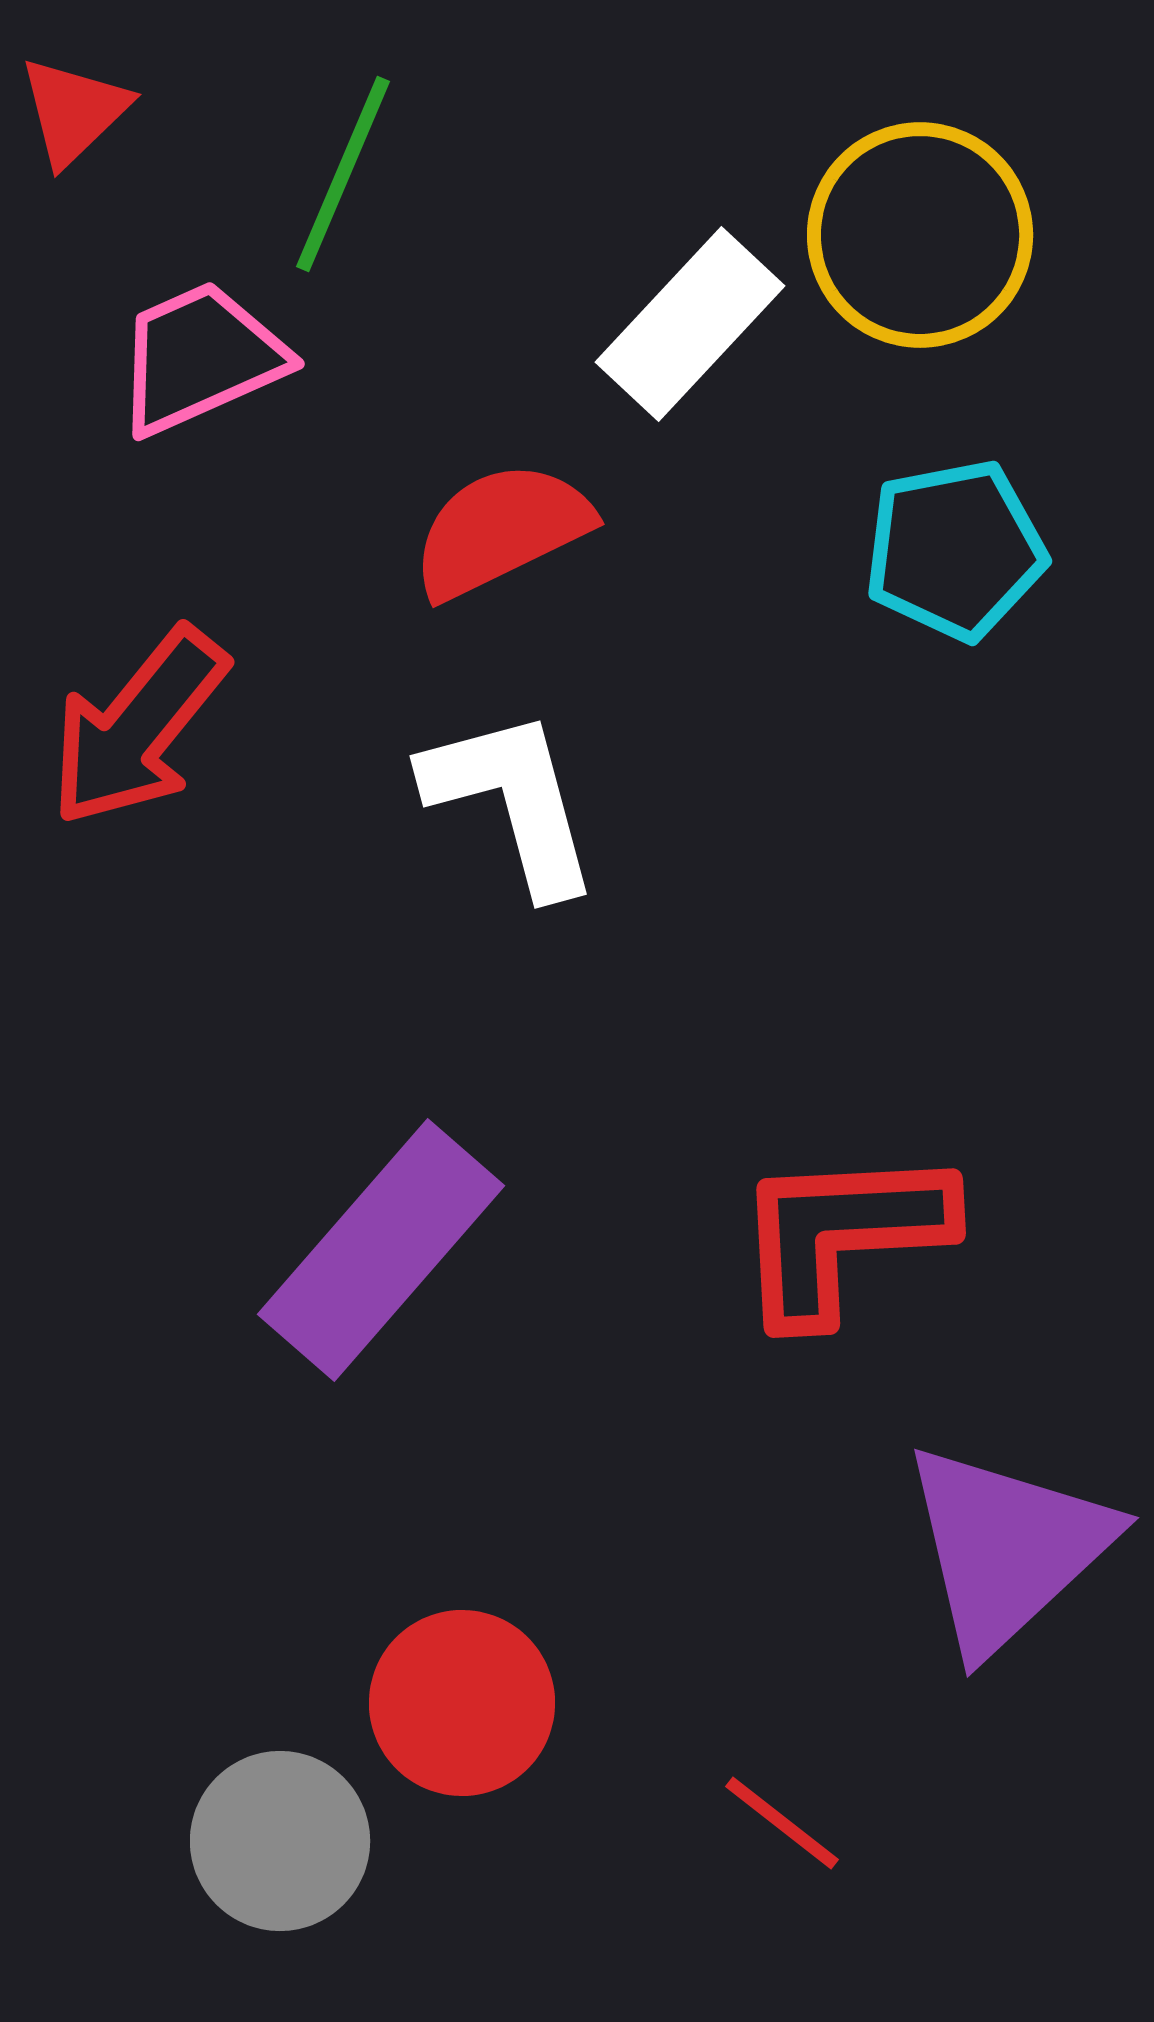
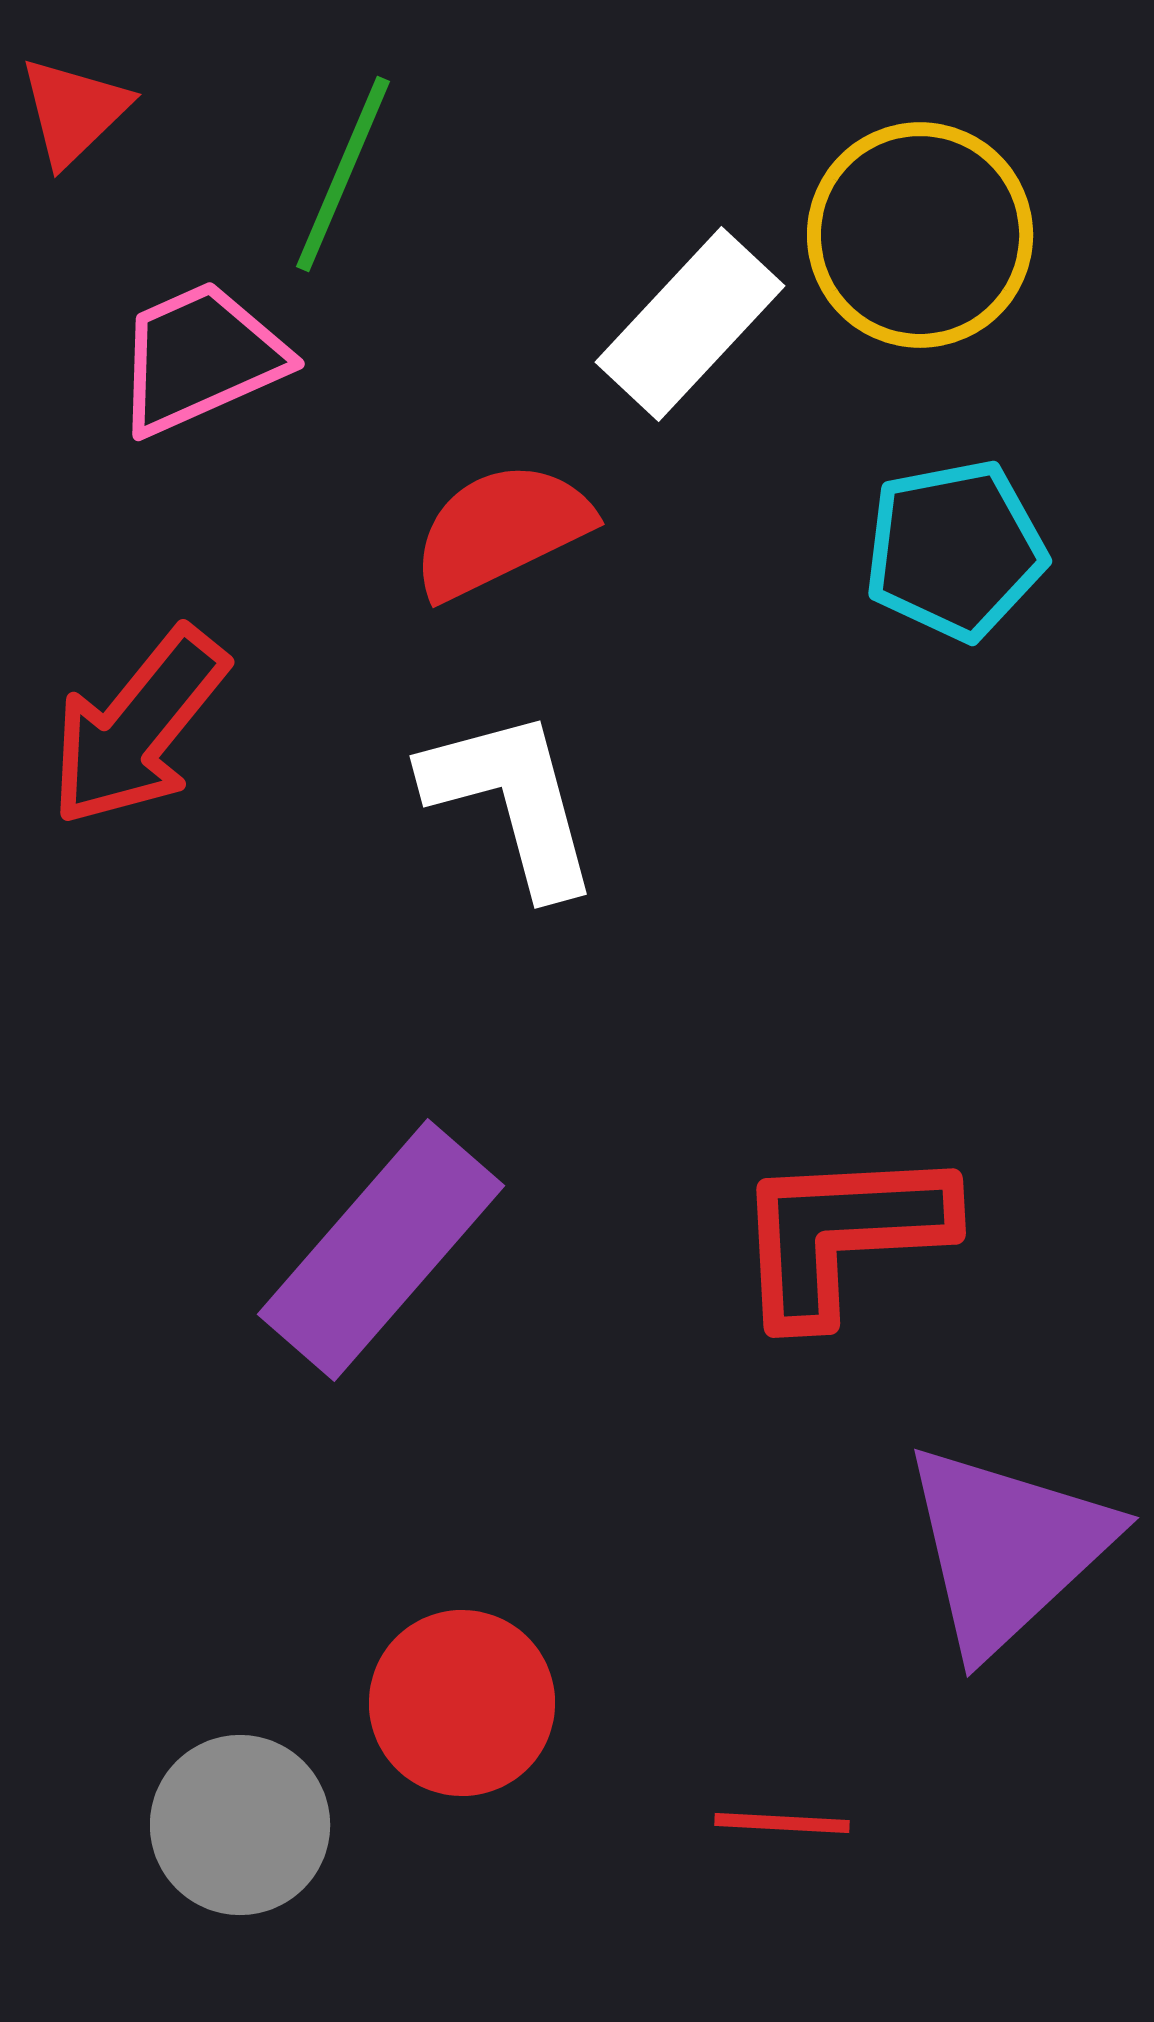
red line: rotated 35 degrees counterclockwise
gray circle: moved 40 px left, 16 px up
